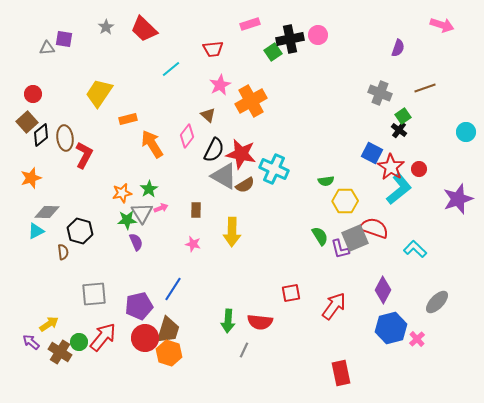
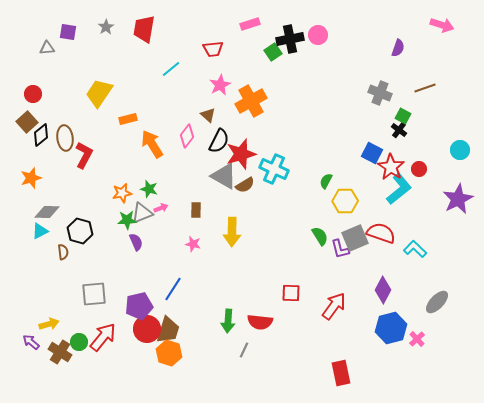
red trapezoid at (144, 29): rotated 56 degrees clockwise
purple square at (64, 39): moved 4 px right, 7 px up
green square at (403, 116): rotated 28 degrees counterclockwise
cyan circle at (466, 132): moved 6 px left, 18 px down
black semicircle at (214, 150): moved 5 px right, 9 px up
red star at (241, 154): rotated 28 degrees counterclockwise
green semicircle at (326, 181): rotated 126 degrees clockwise
green star at (149, 189): rotated 24 degrees counterclockwise
purple star at (458, 199): rotated 8 degrees counterclockwise
gray triangle at (142, 213): rotated 40 degrees clockwise
red semicircle at (374, 228): moved 7 px right, 5 px down
cyan triangle at (36, 231): moved 4 px right
red square at (291, 293): rotated 12 degrees clockwise
yellow arrow at (49, 324): rotated 18 degrees clockwise
red circle at (145, 338): moved 2 px right, 9 px up
